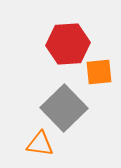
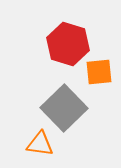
red hexagon: rotated 21 degrees clockwise
